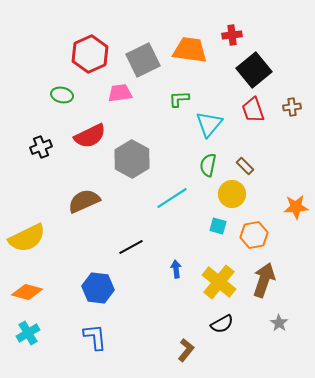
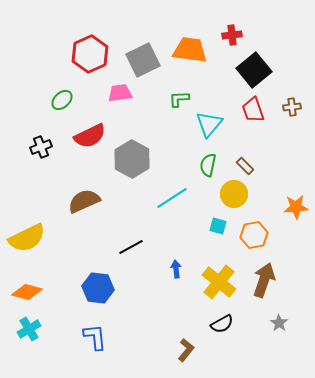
green ellipse: moved 5 px down; rotated 55 degrees counterclockwise
yellow circle: moved 2 px right
cyan cross: moved 1 px right, 4 px up
